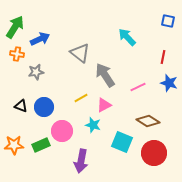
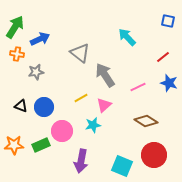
red line: rotated 40 degrees clockwise
pink triangle: rotated 14 degrees counterclockwise
brown diamond: moved 2 px left
cyan star: rotated 28 degrees counterclockwise
cyan square: moved 24 px down
red circle: moved 2 px down
